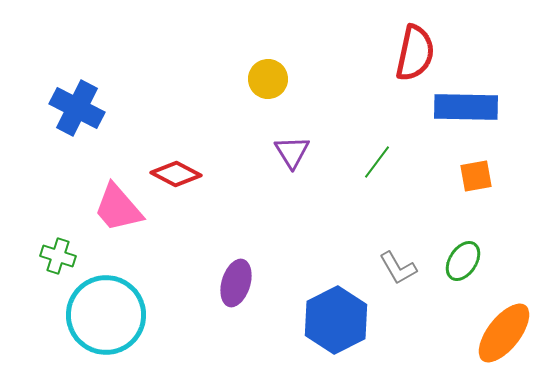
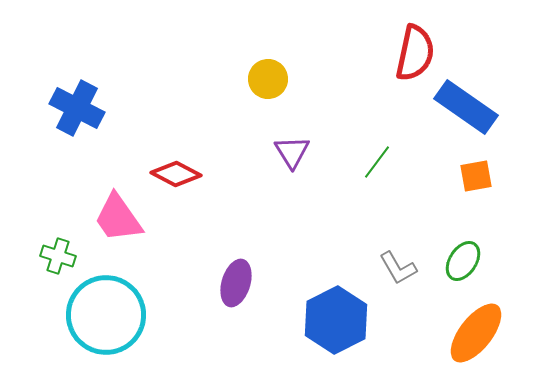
blue rectangle: rotated 34 degrees clockwise
pink trapezoid: moved 10 px down; rotated 6 degrees clockwise
orange ellipse: moved 28 px left
